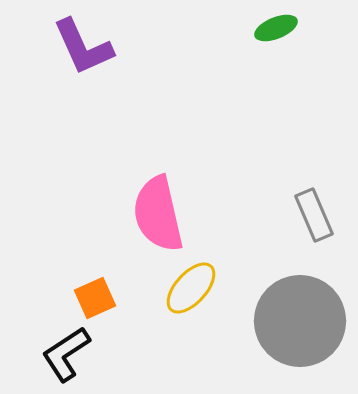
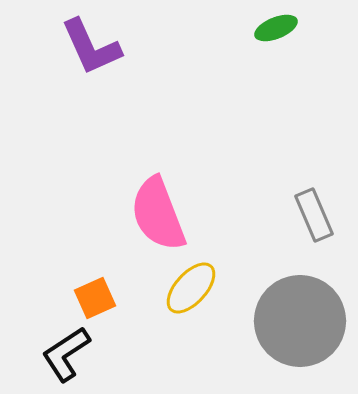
purple L-shape: moved 8 px right
pink semicircle: rotated 8 degrees counterclockwise
